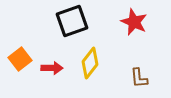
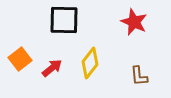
black square: moved 8 px left, 1 px up; rotated 20 degrees clockwise
red arrow: rotated 40 degrees counterclockwise
brown L-shape: moved 2 px up
